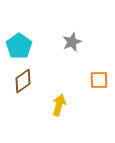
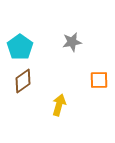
gray star: rotated 12 degrees clockwise
cyan pentagon: moved 1 px right, 1 px down
